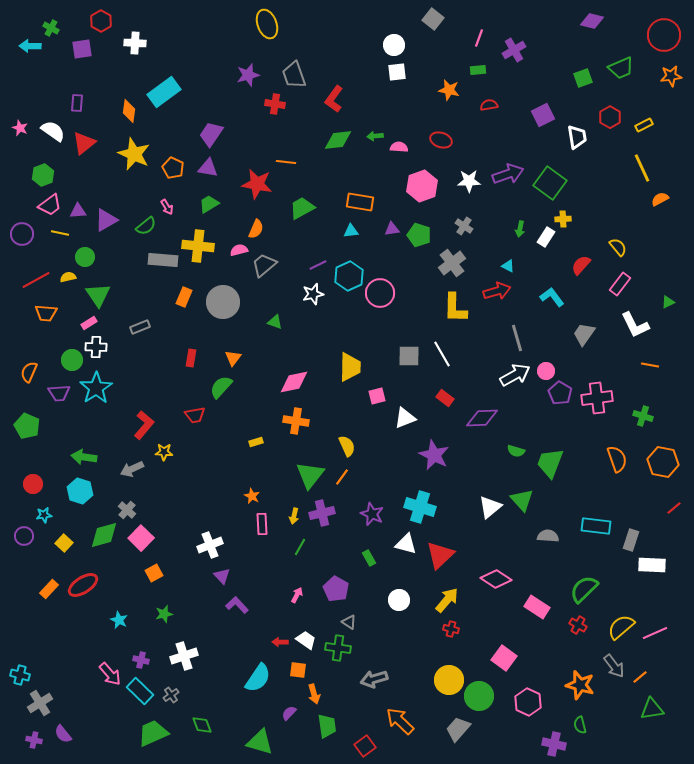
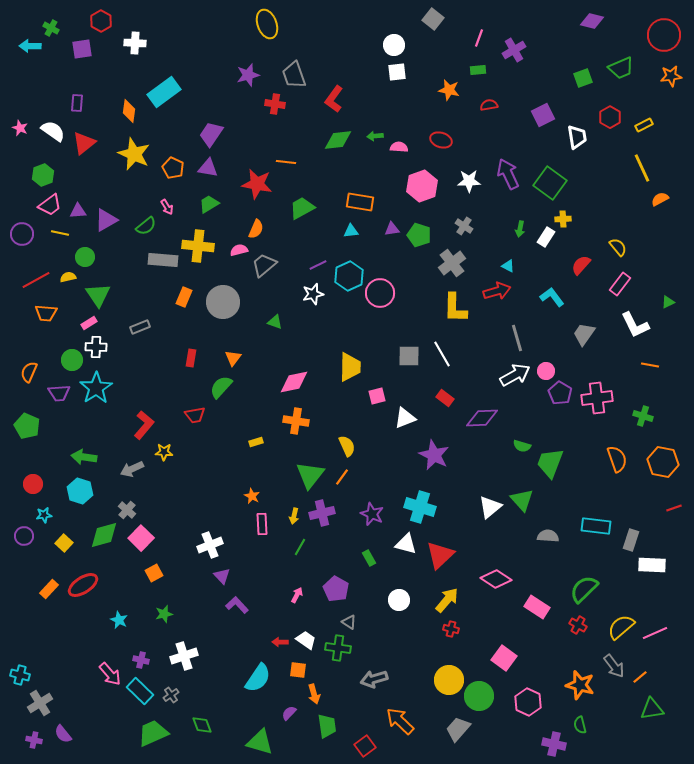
purple arrow at (508, 174): rotated 96 degrees counterclockwise
green semicircle at (516, 451): moved 6 px right, 5 px up
red line at (674, 508): rotated 21 degrees clockwise
